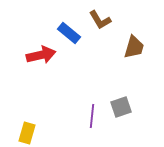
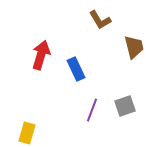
blue rectangle: moved 7 px right, 36 px down; rotated 25 degrees clockwise
brown trapezoid: rotated 30 degrees counterclockwise
red arrow: rotated 60 degrees counterclockwise
gray square: moved 4 px right, 1 px up
purple line: moved 6 px up; rotated 15 degrees clockwise
